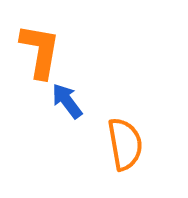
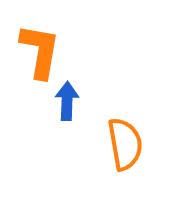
blue arrow: rotated 39 degrees clockwise
